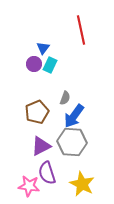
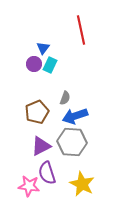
blue arrow: moved 1 px right; rotated 35 degrees clockwise
